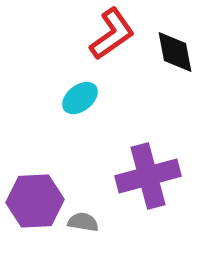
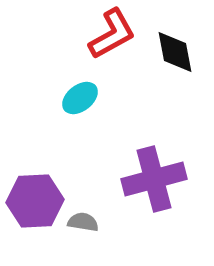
red L-shape: rotated 6 degrees clockwise
purple cross: moved 6 px right, 3 px down
